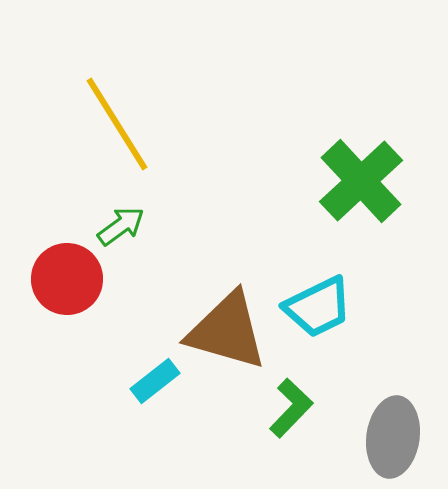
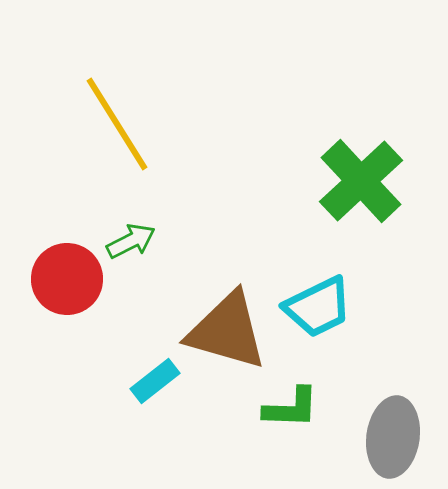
green arrow: moved 10 px right, 15 px down; rotated 9 degrees clockwise
green L-shape: rotated 48 degrees clockwise
